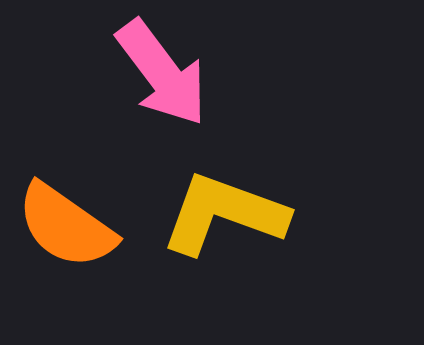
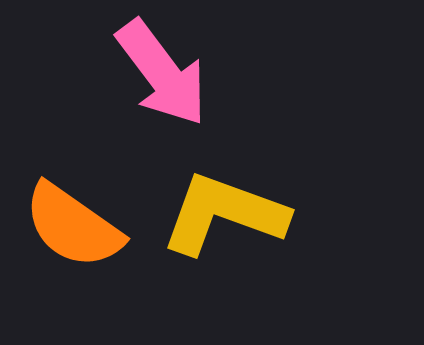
orange semicircle: moved 7 px right
